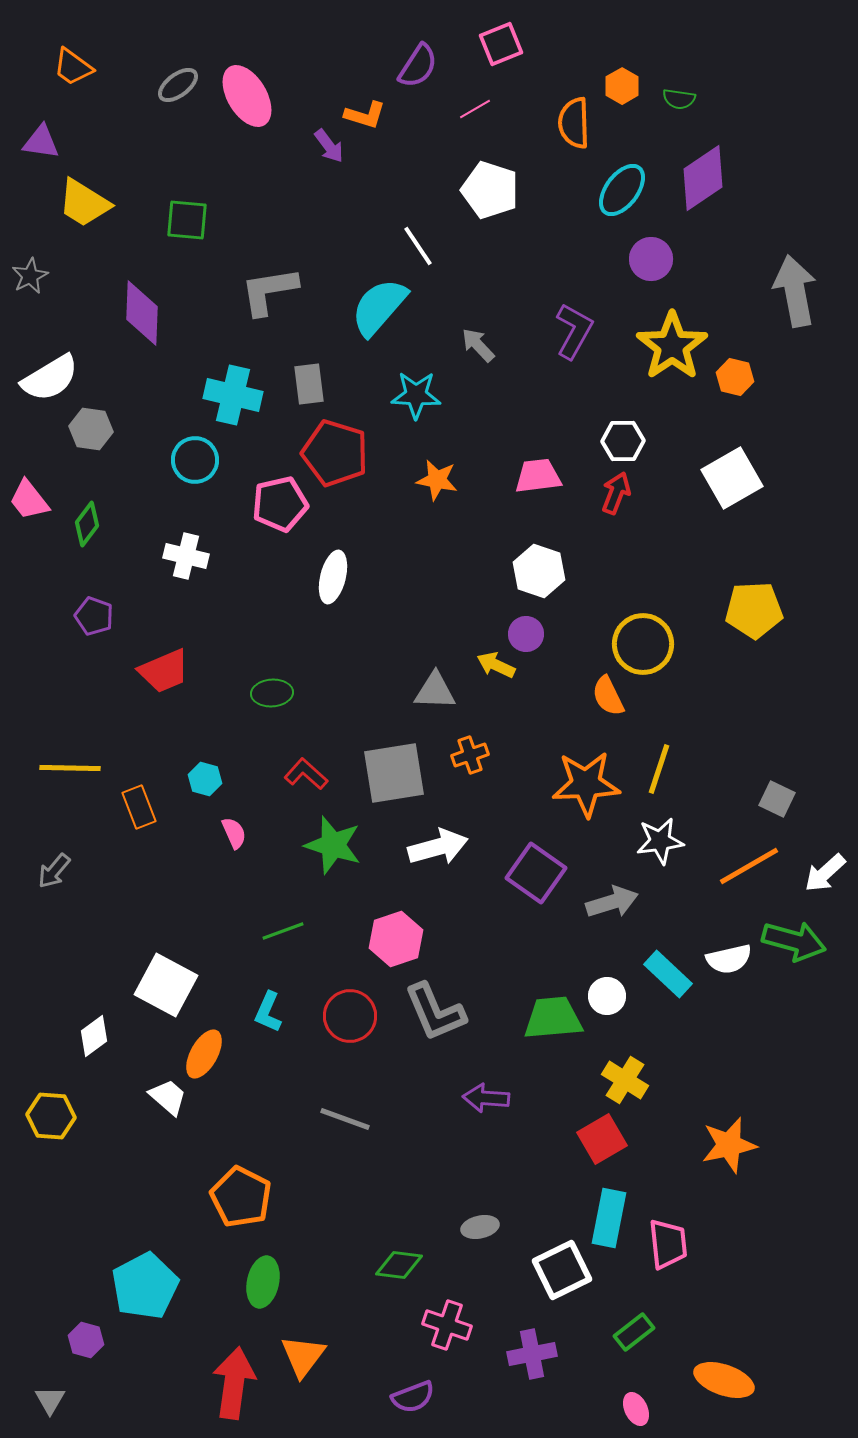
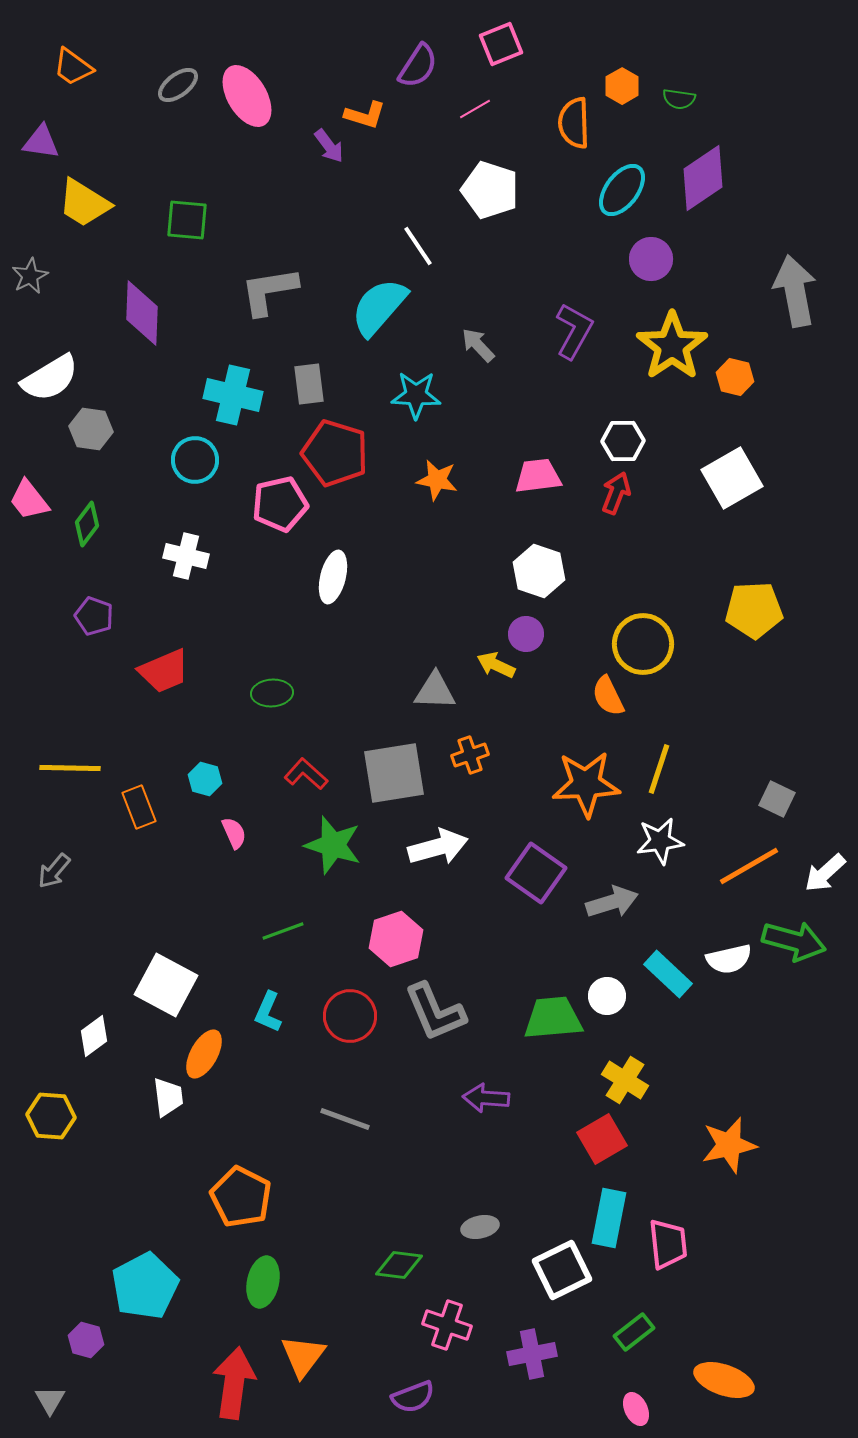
white trapezoid at (168, 1097): rotated 42 degrees clockwise
